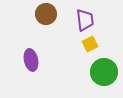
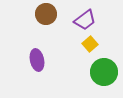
purple trapezoid: rotated 60 degrees clockwise
yellow square: rotated 14 degrees counterclockwise
purple ellipse: moved 6 px right
